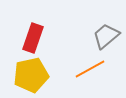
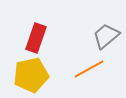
red rectangle: moved 3 px right
orange line: moved 1 px left
